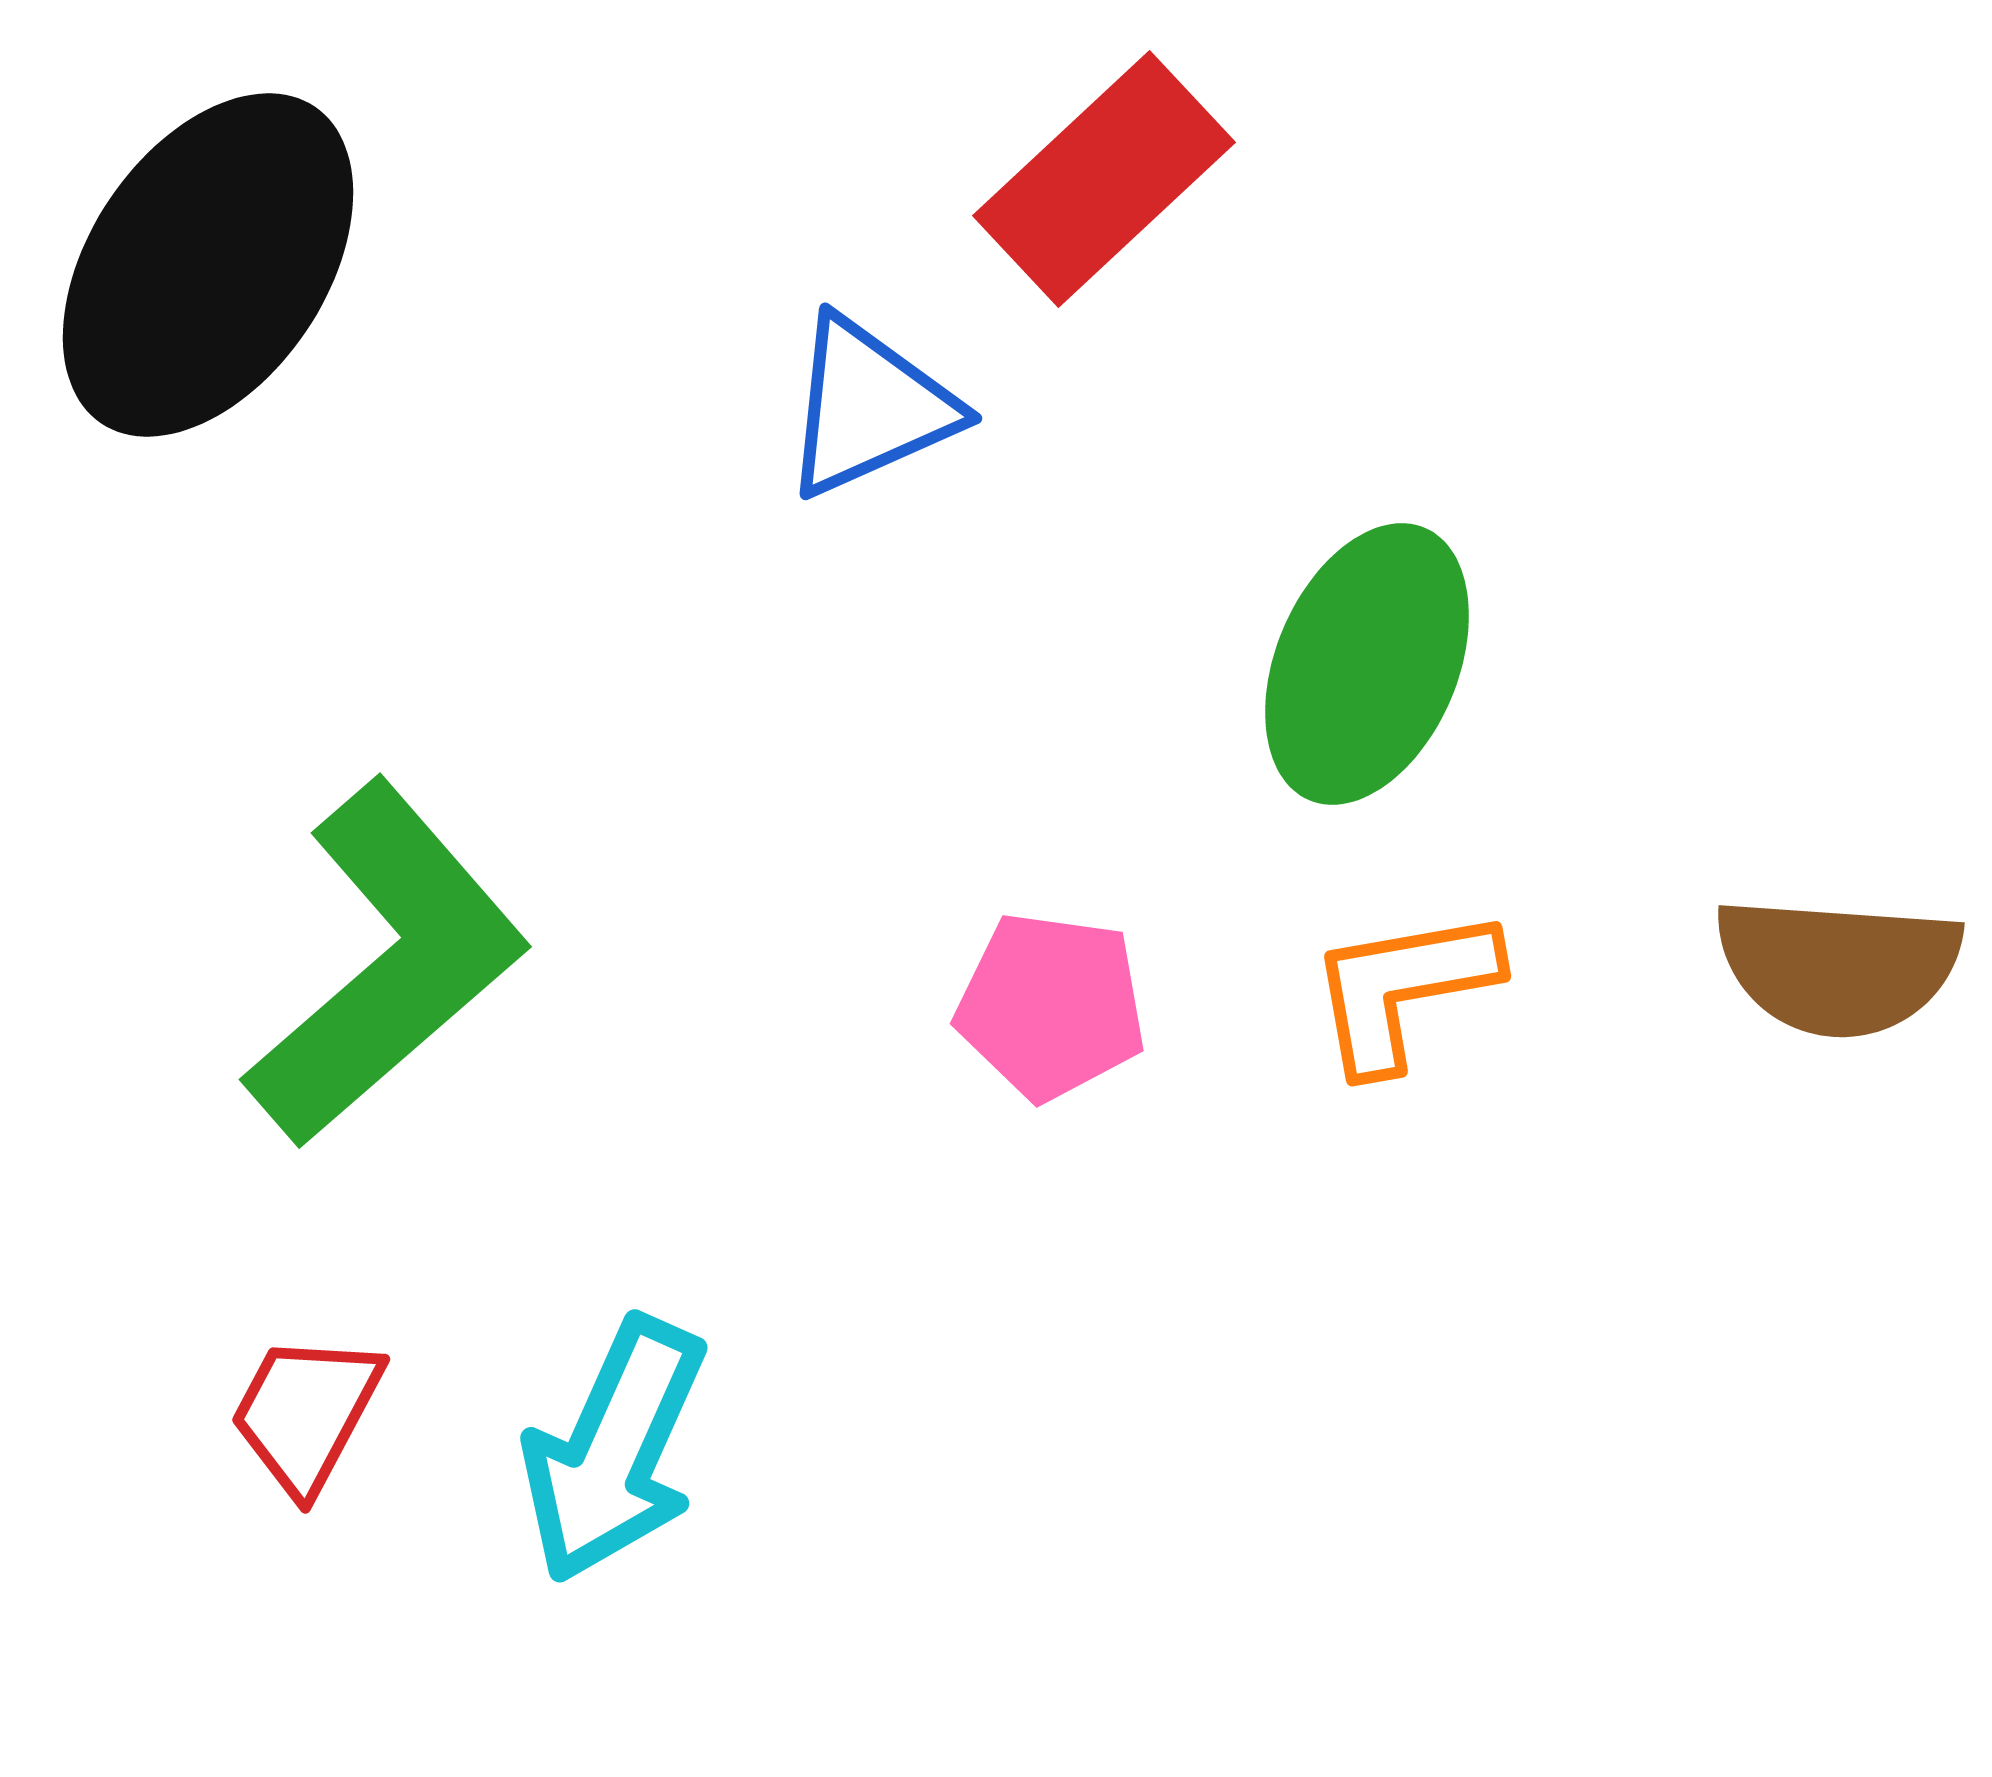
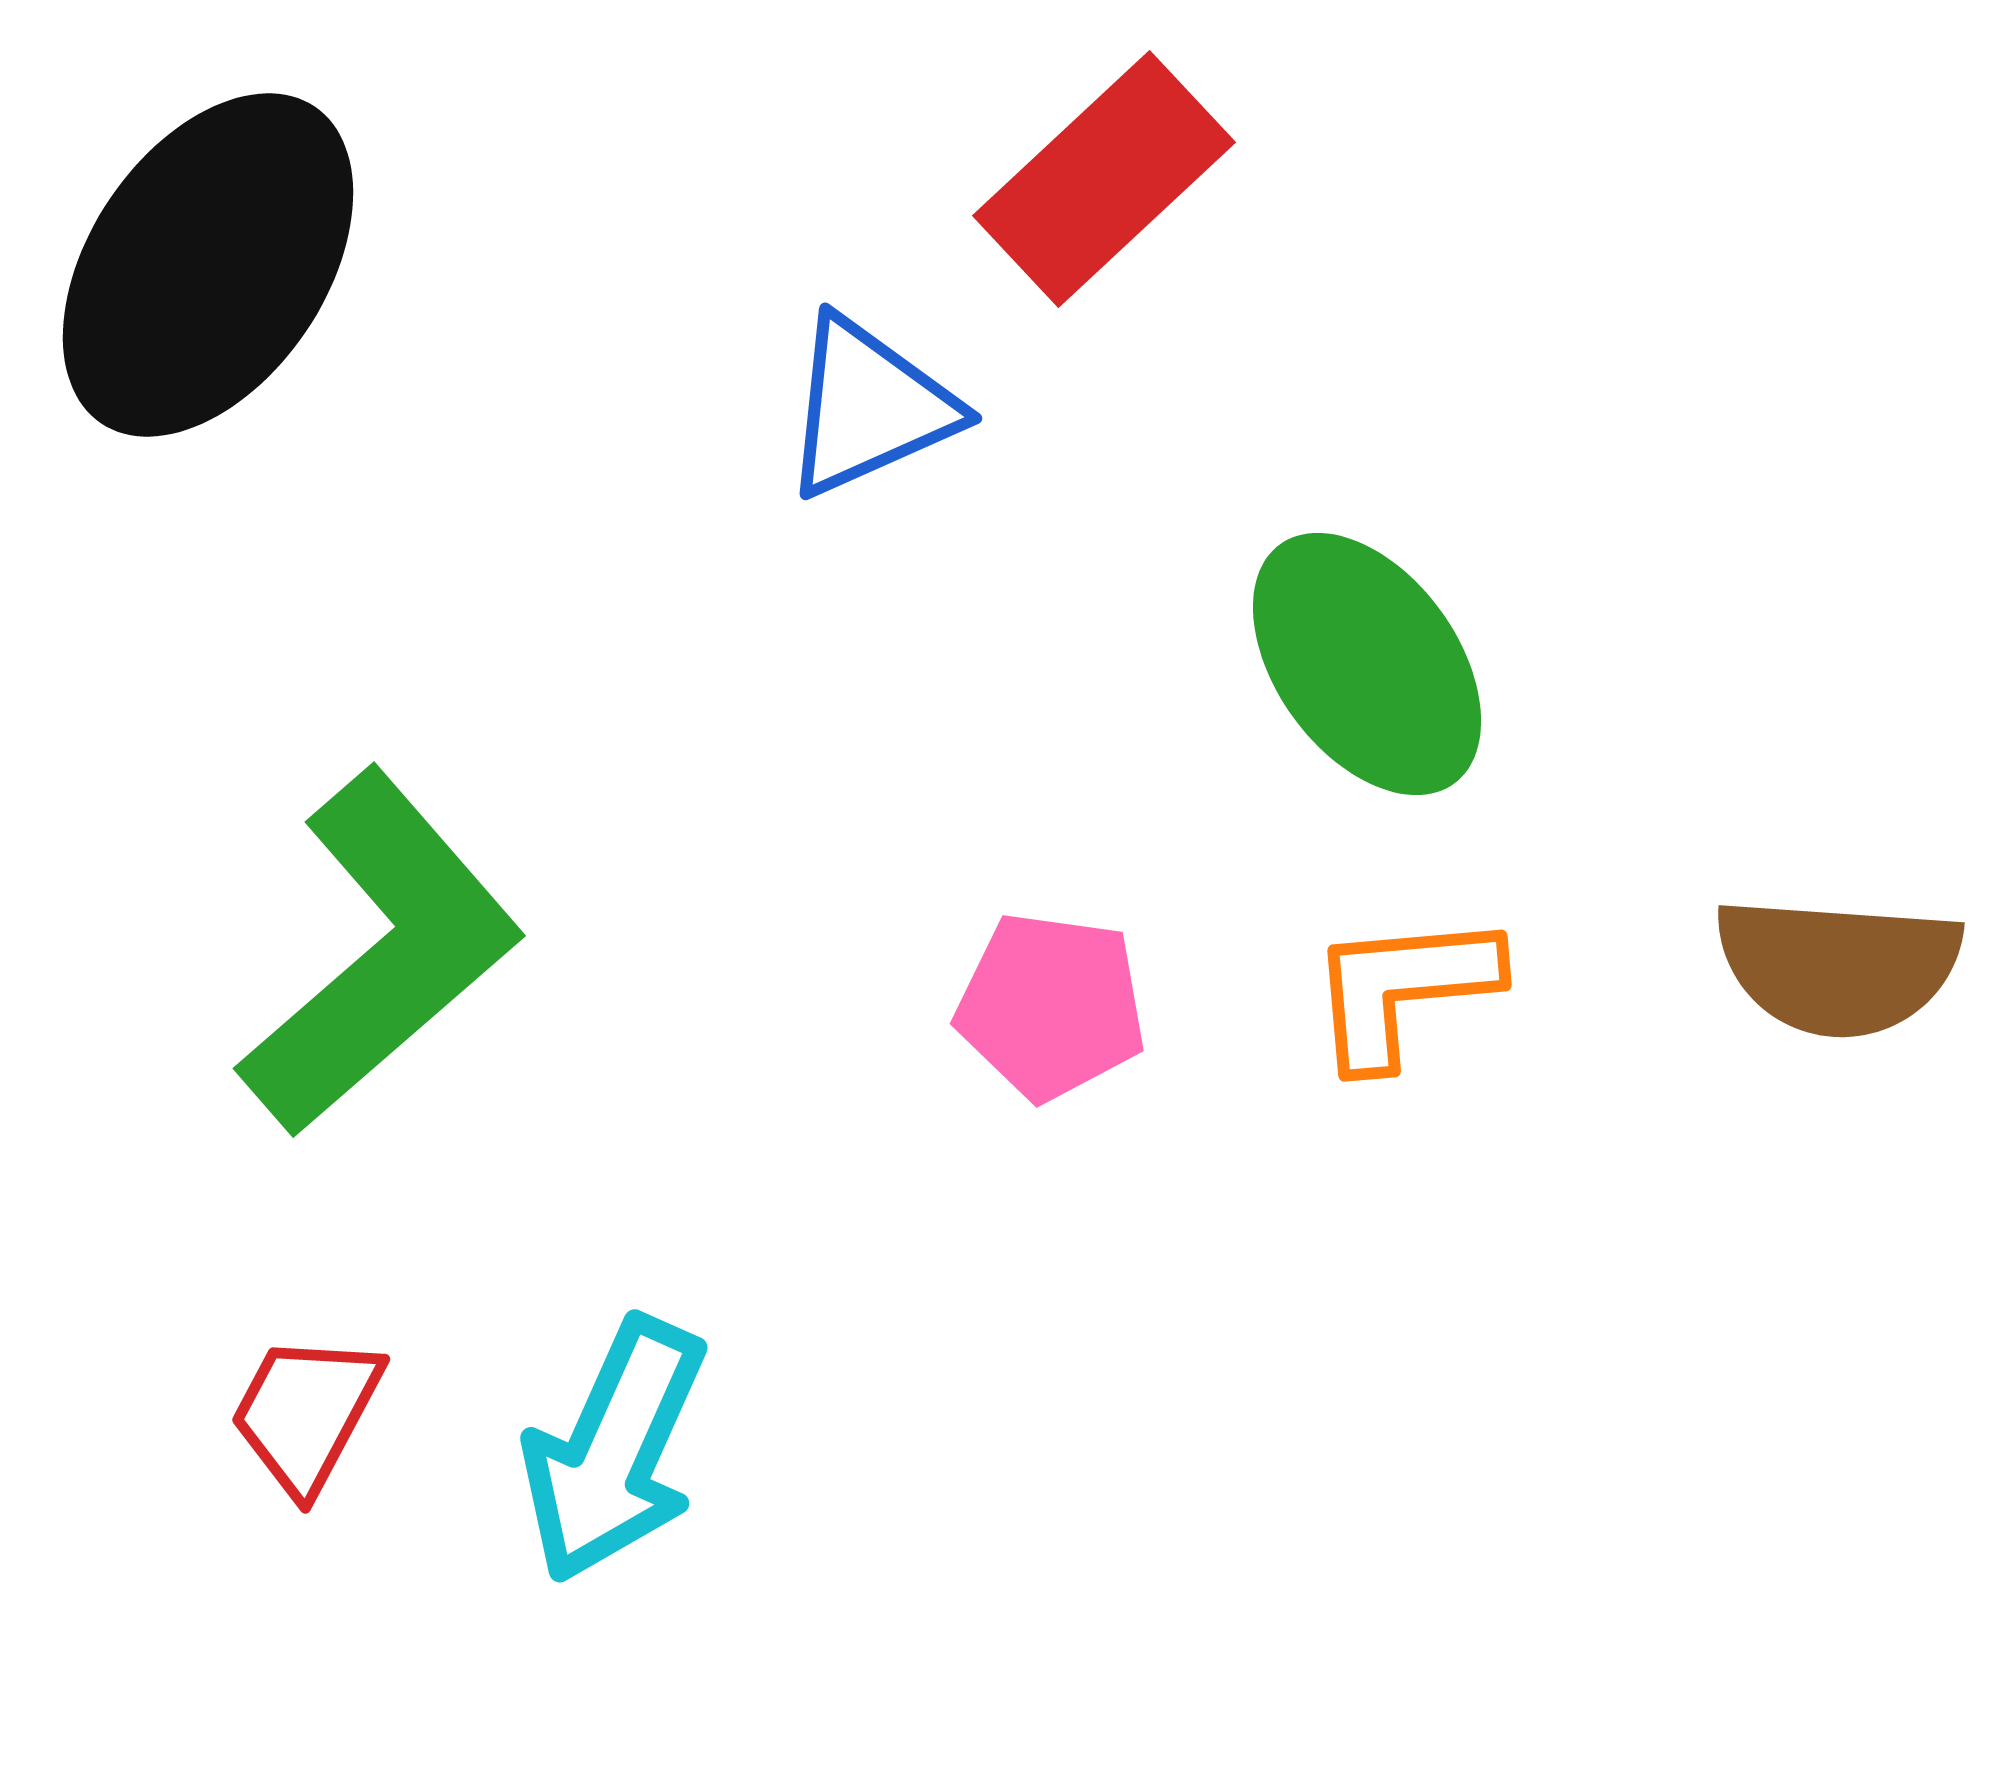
green ellipse: rotated 59 degrees counterclockwise
green L-shape: moved 6 px left, 11 px up
orange L-shape: rotated 5 degrees clockwise
